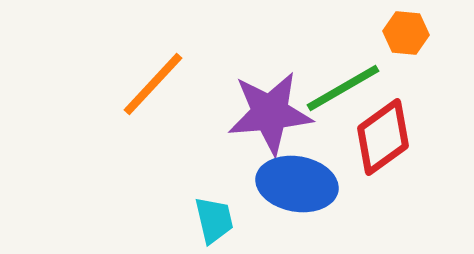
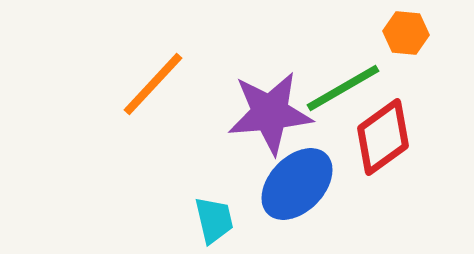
blue ellipse: rotated 56 degrees counterclockwise
